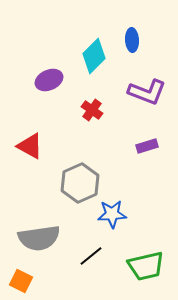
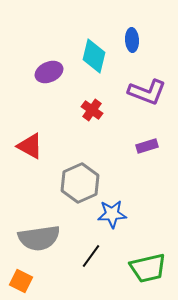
cyan diamond: rotated 32 degrees counterclockwise
purple ellipse: moved 8 px up
black line: rotated 15 degrees counterclockwise
green trapezoid: moved 2 px right, 2 px down
